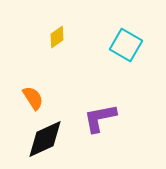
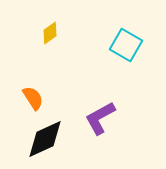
yellow diamond: moved 7 px left, 4 px up
purple L-shape: rotated 18 degrees counterclockwise
